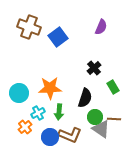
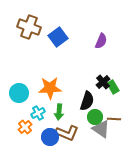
purple semicircle: moved 14 px down
black cross: moved 9 px right, 14 px down
black semicircle: moved 2 px right, 3 px down
brown L-shape: moved 3 px left, 2 px up
